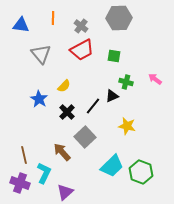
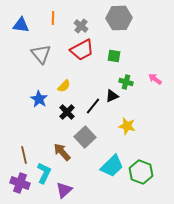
purple triangle: moved 1 px left, 2 px up
